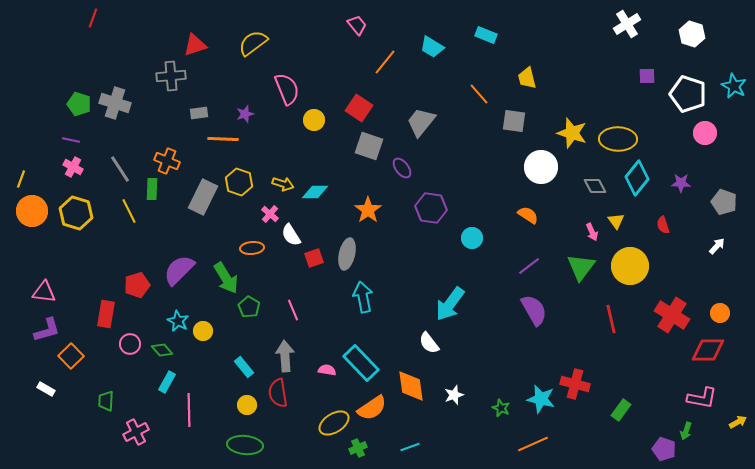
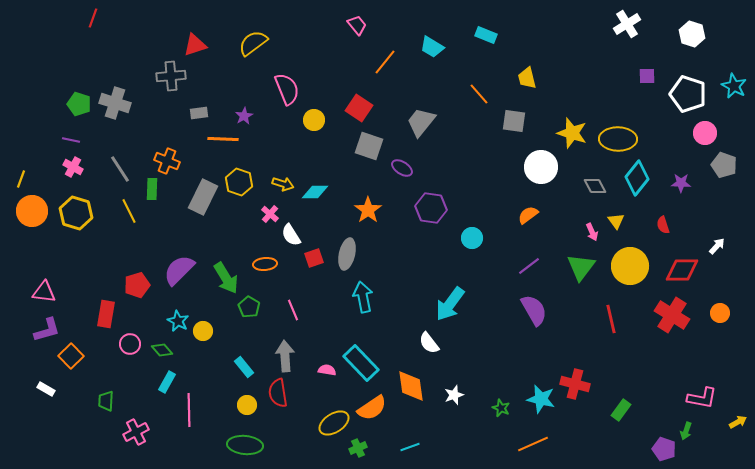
purple star at (245, 114): moved 1 px left, 2 px down; rotated 12 degrees counterclockwise
purple ellipse at (402, 168): rotated 20 degrees counterclockwise
gray pentagon at (724, 202): moved 37 px up
orange semicircle at (528, 215): rotated 70 degrees counterclockwise
orange ellipse at (252, 248): moved 13 px right, 16 px down
red diamond at (708, 350): moved 26 px left, 80 px up
